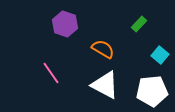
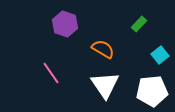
cyan square: rotated 12 degrees clockwise
white triangle: rotated 28 degrees clockwise
